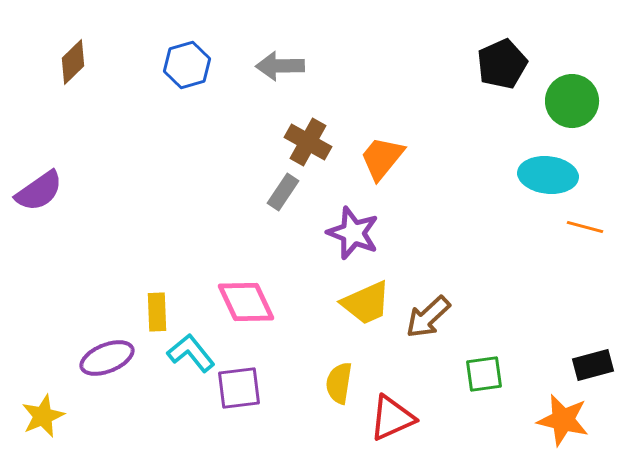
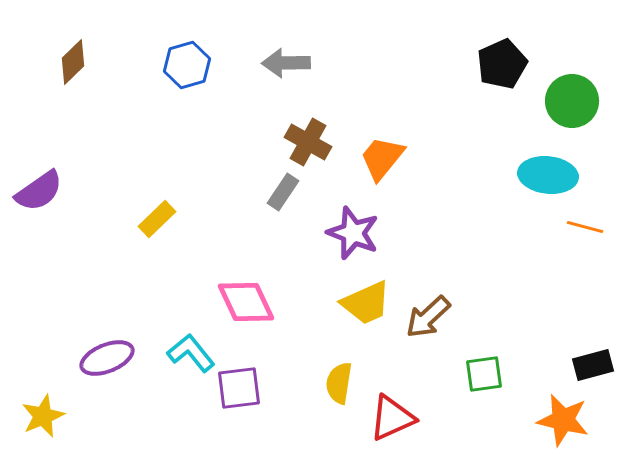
gray arrow: moved 6 px right, 3 px up
yellow rectangle: moved 93 px up; rotated 48 degrees clockwise
